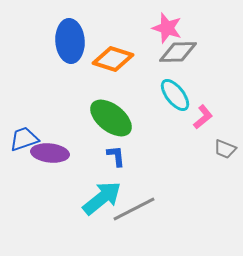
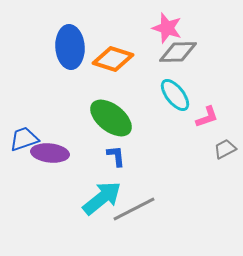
blue ellipse: moved 6 px down
pink L-shape: moved 4 px right; rotated 20 degrees clockwise
gray trapezoid: rotated 130 degrees clockwise
